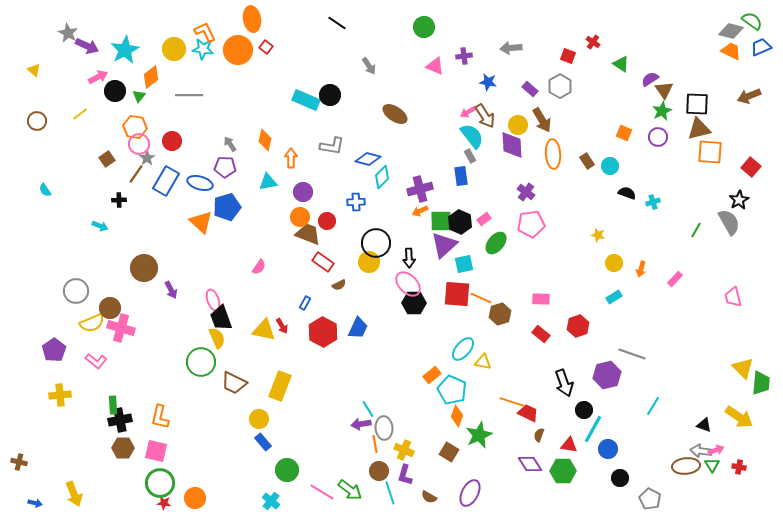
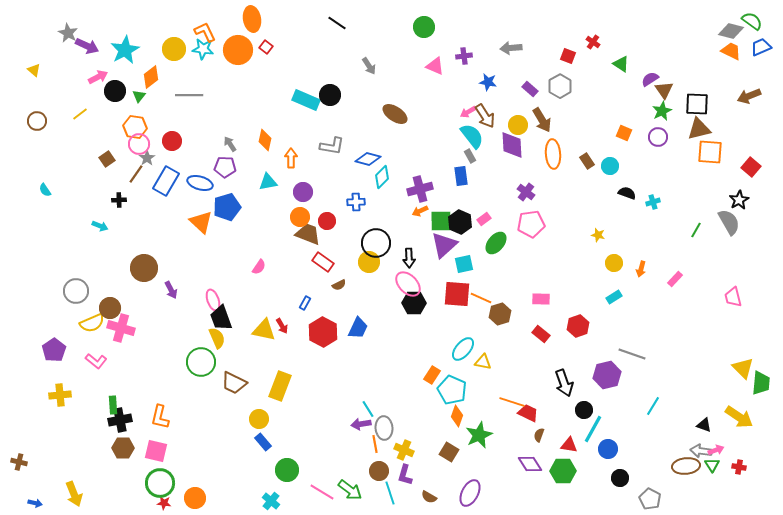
orange rectangle at (432, 375): rotated 18 degrees counterclockwise
